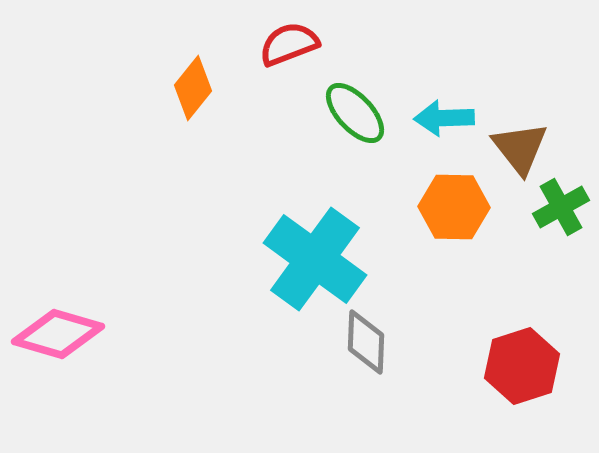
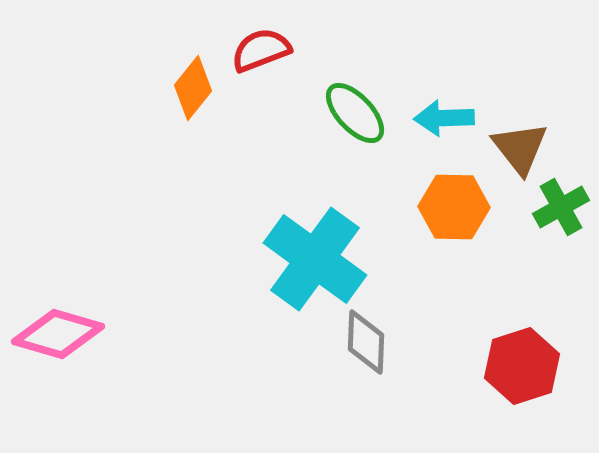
red semicircle: moved 28 px left, 6 px down
